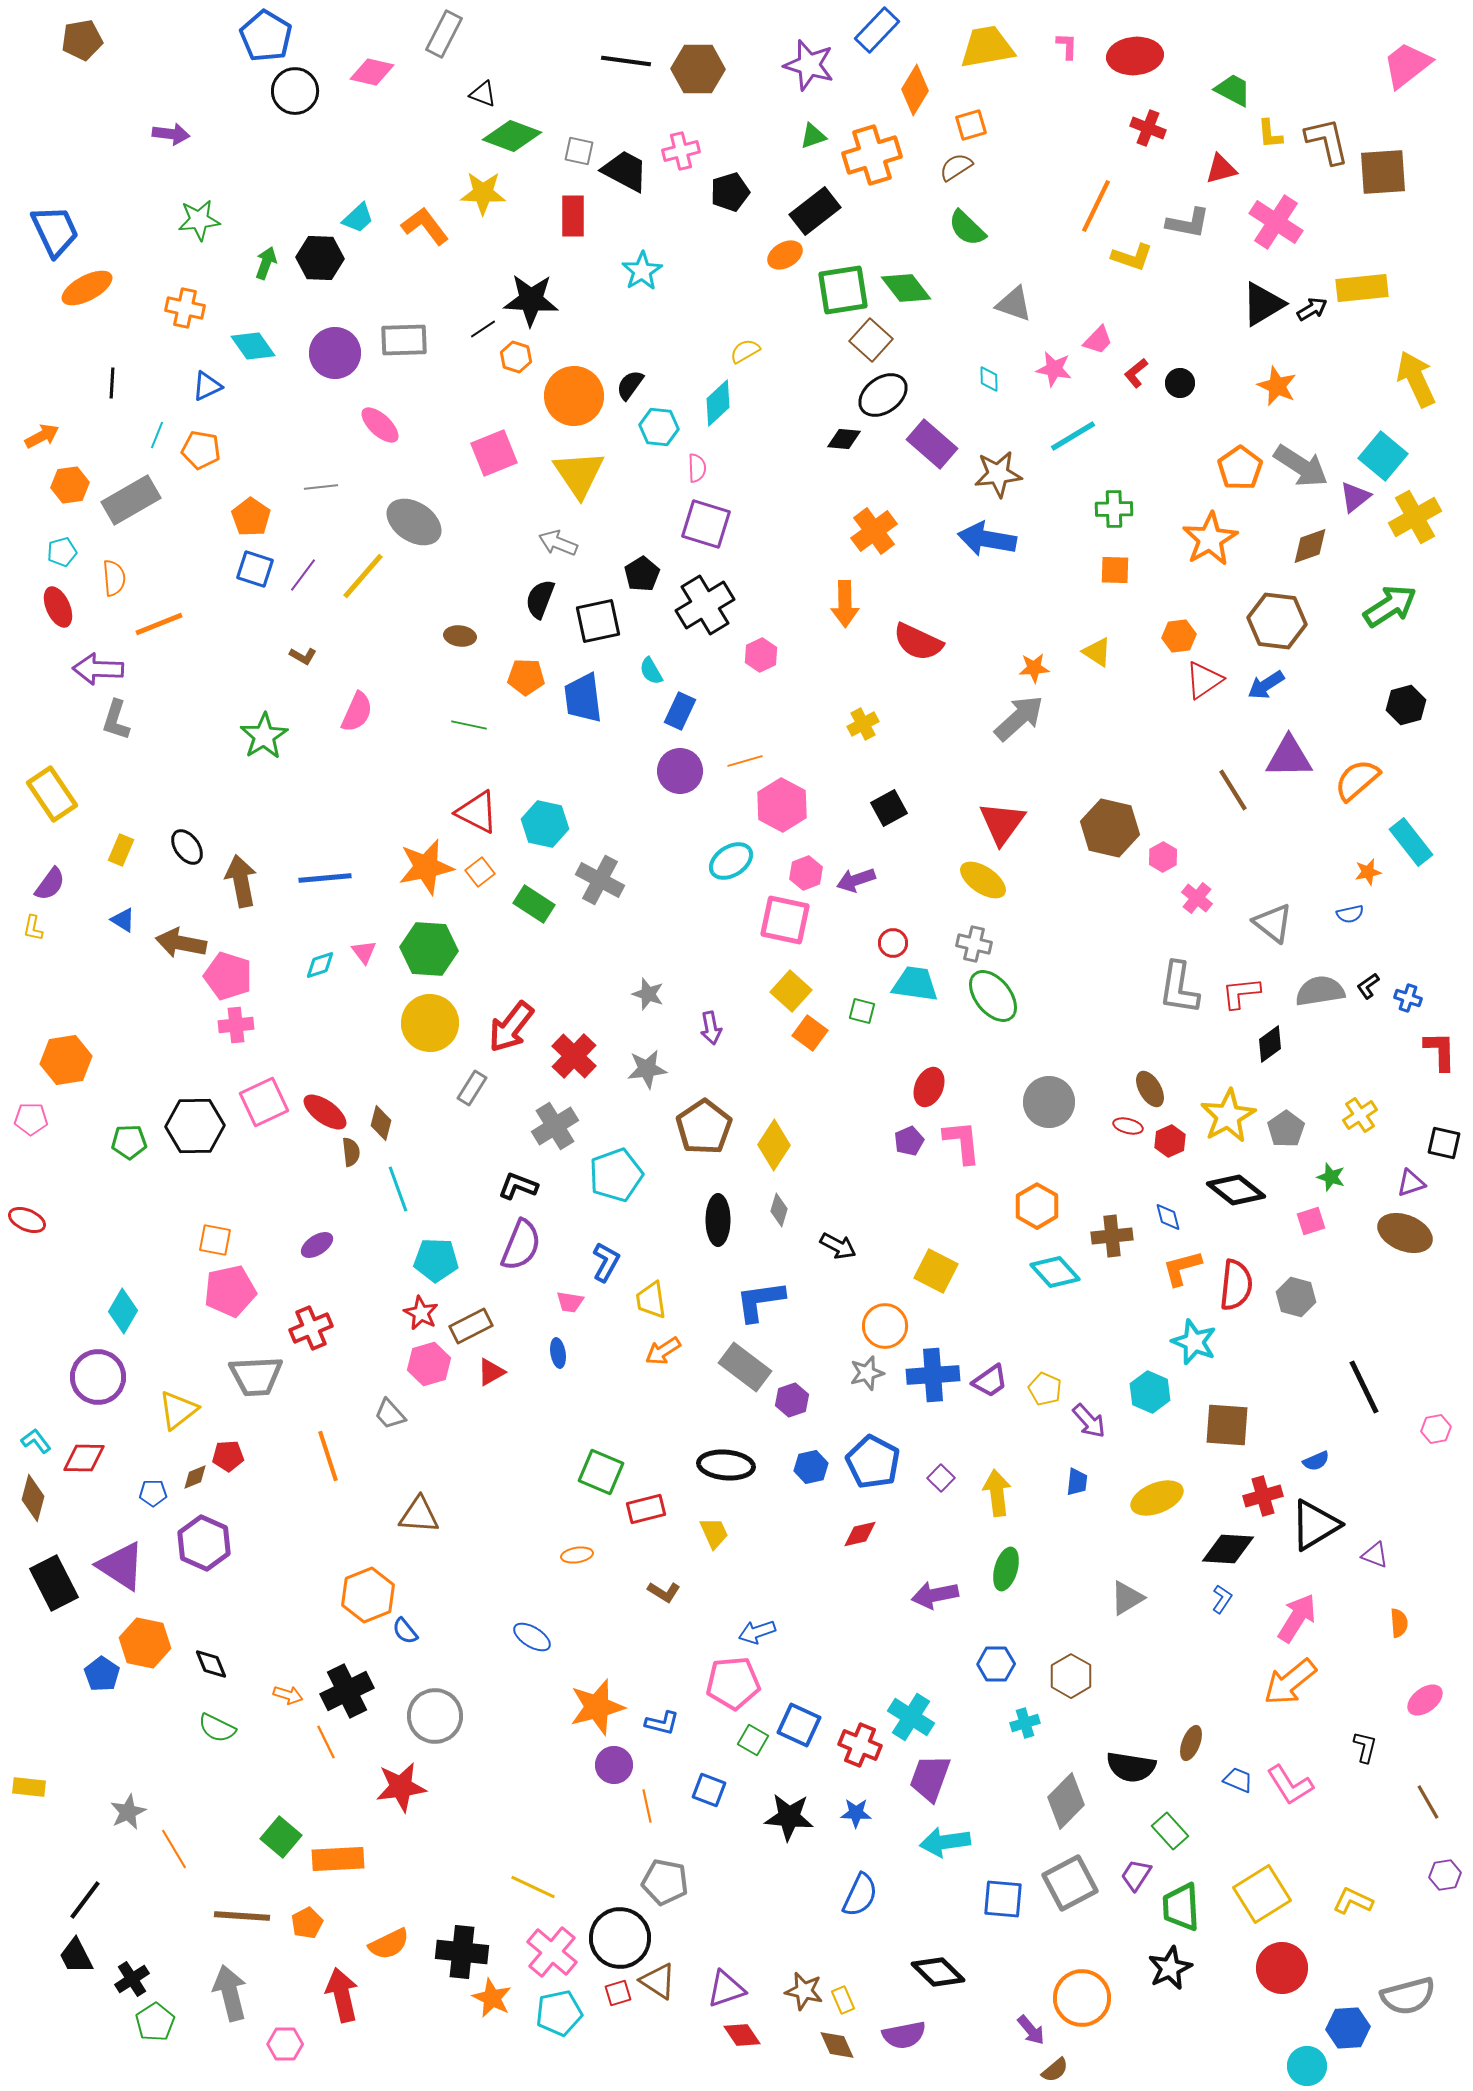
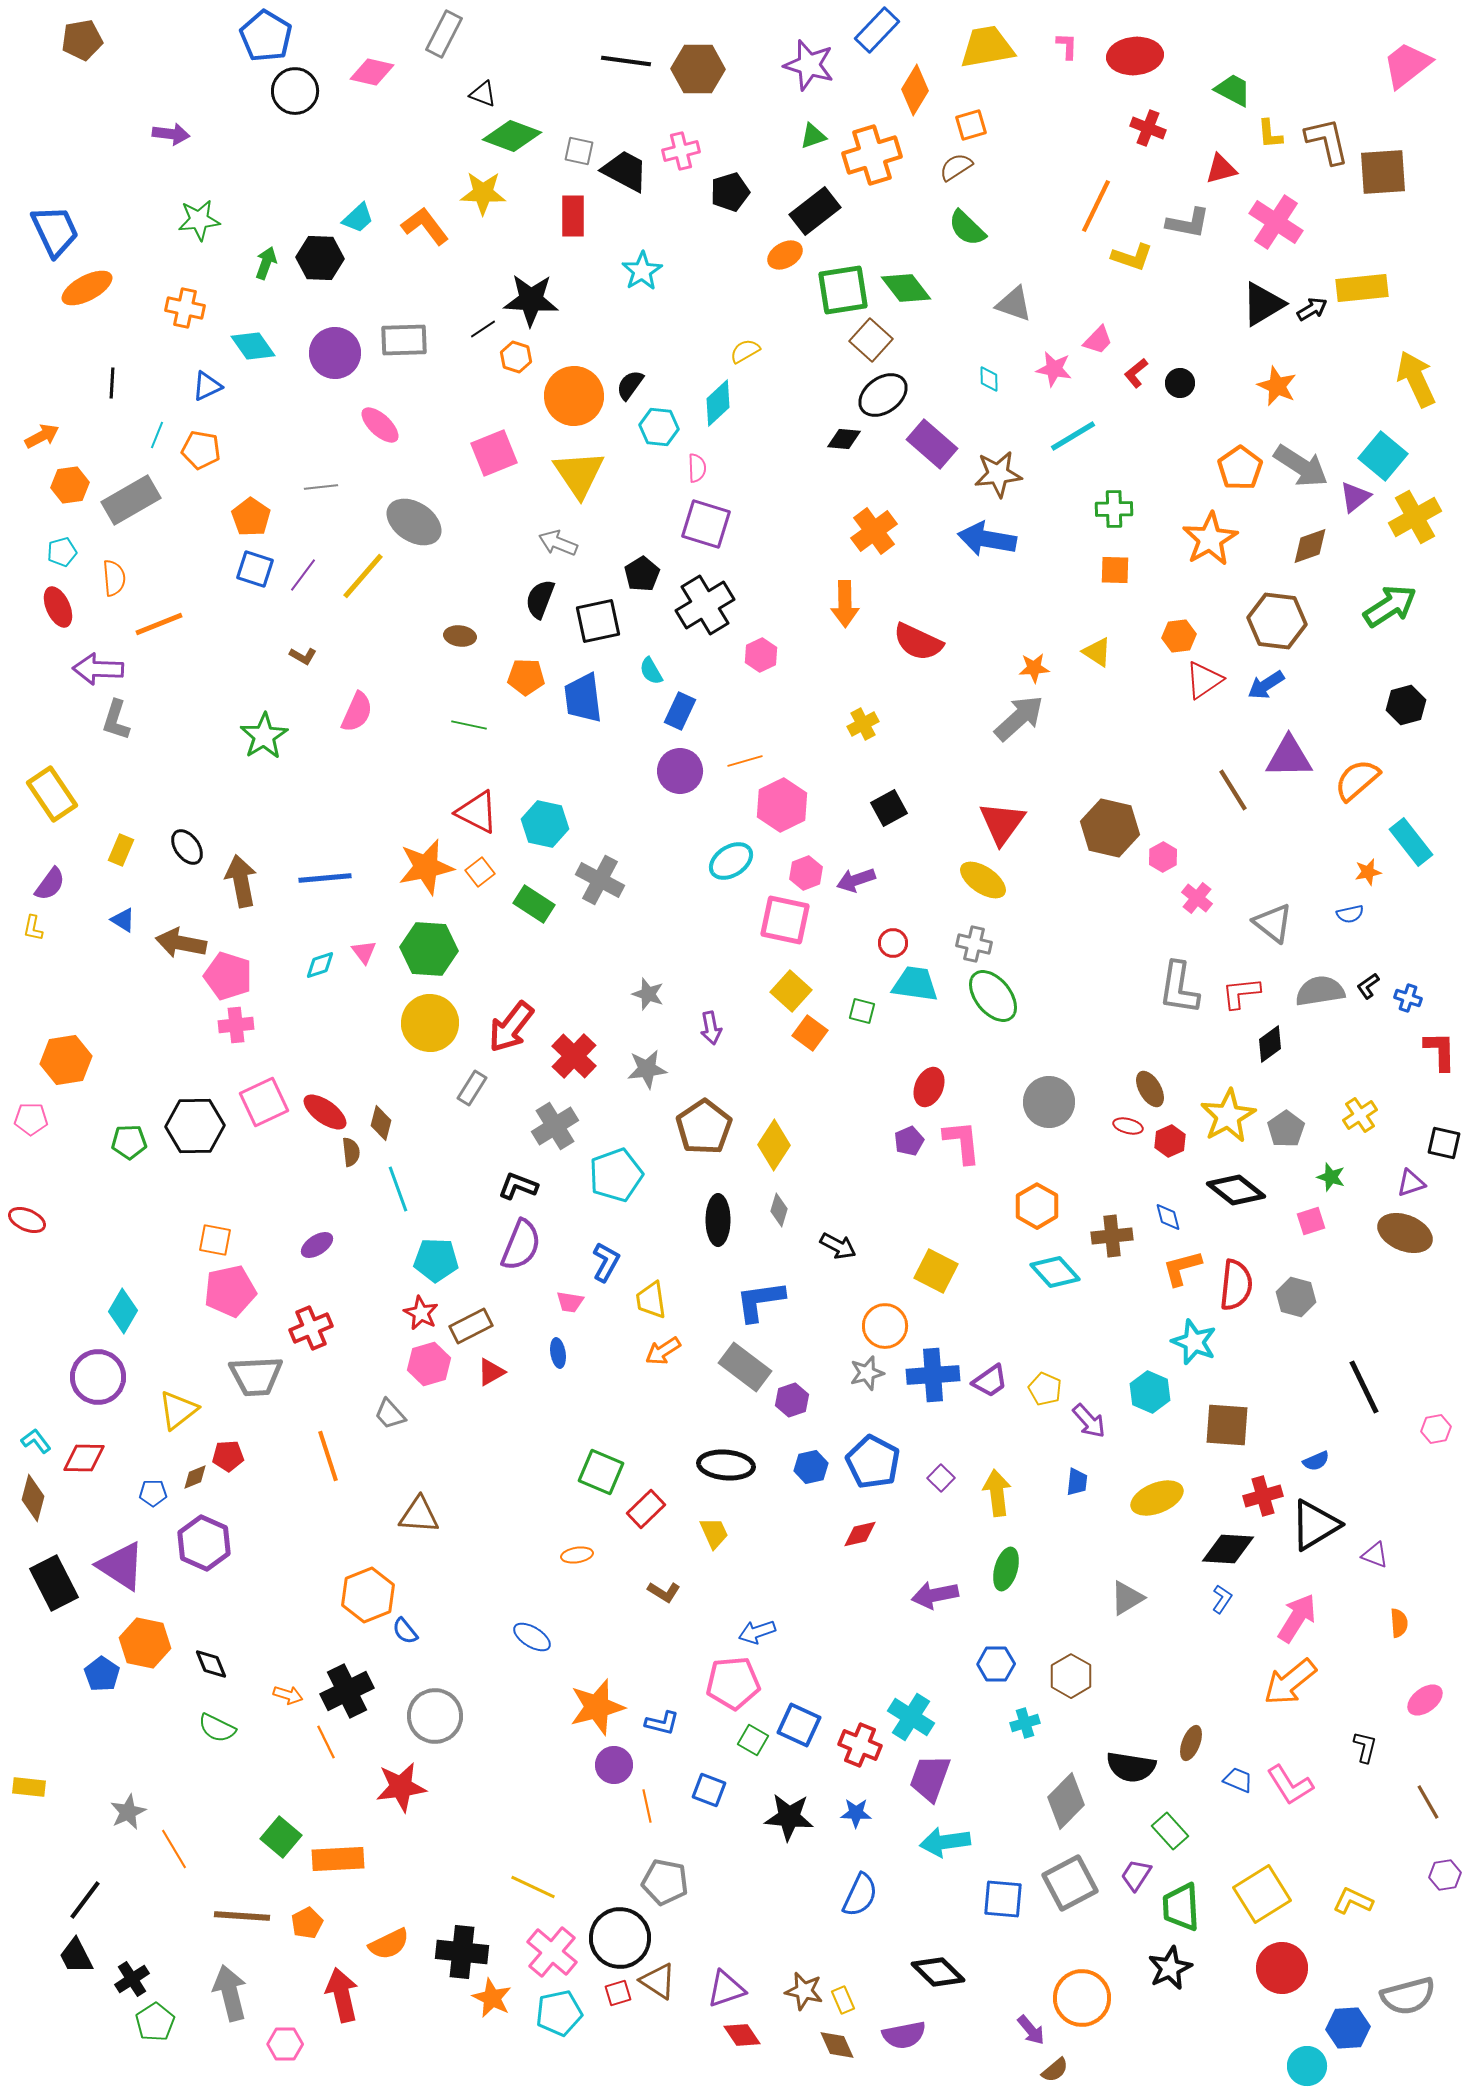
pink hexagon at (782, 805): rotated 6 degrees clockwise
red rectangle at (646, 1509): rotated 30 degrees counterclockwise
